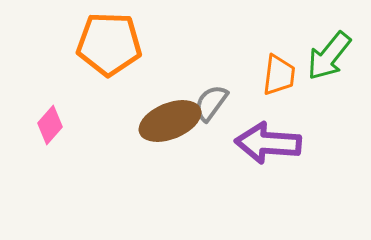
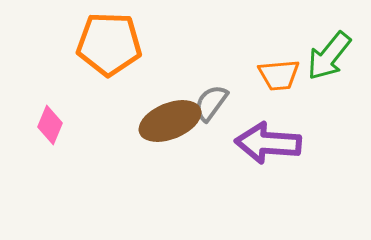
orange trapezoid: rotated 78 degrees clockwise
pink diamond: rotated 18 degrees counterclockwise
